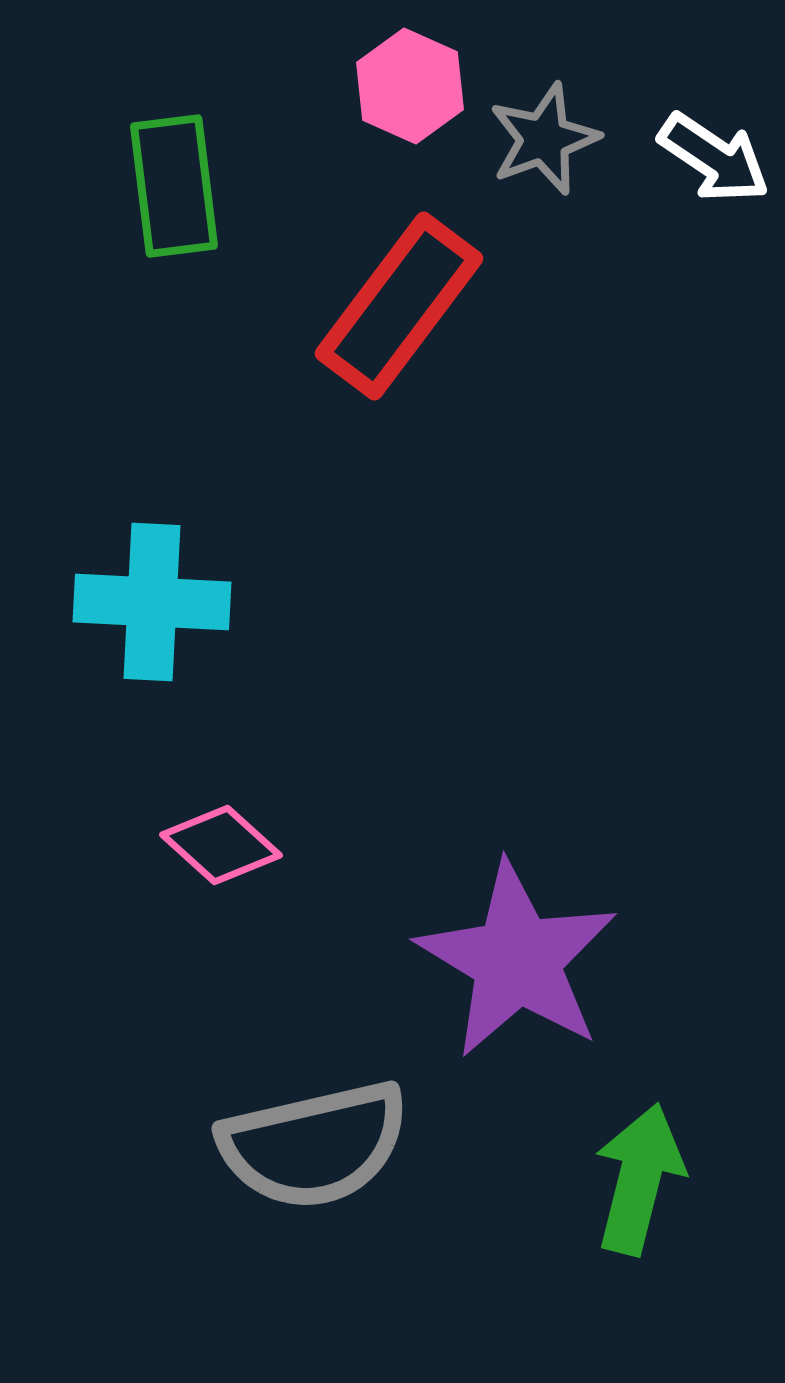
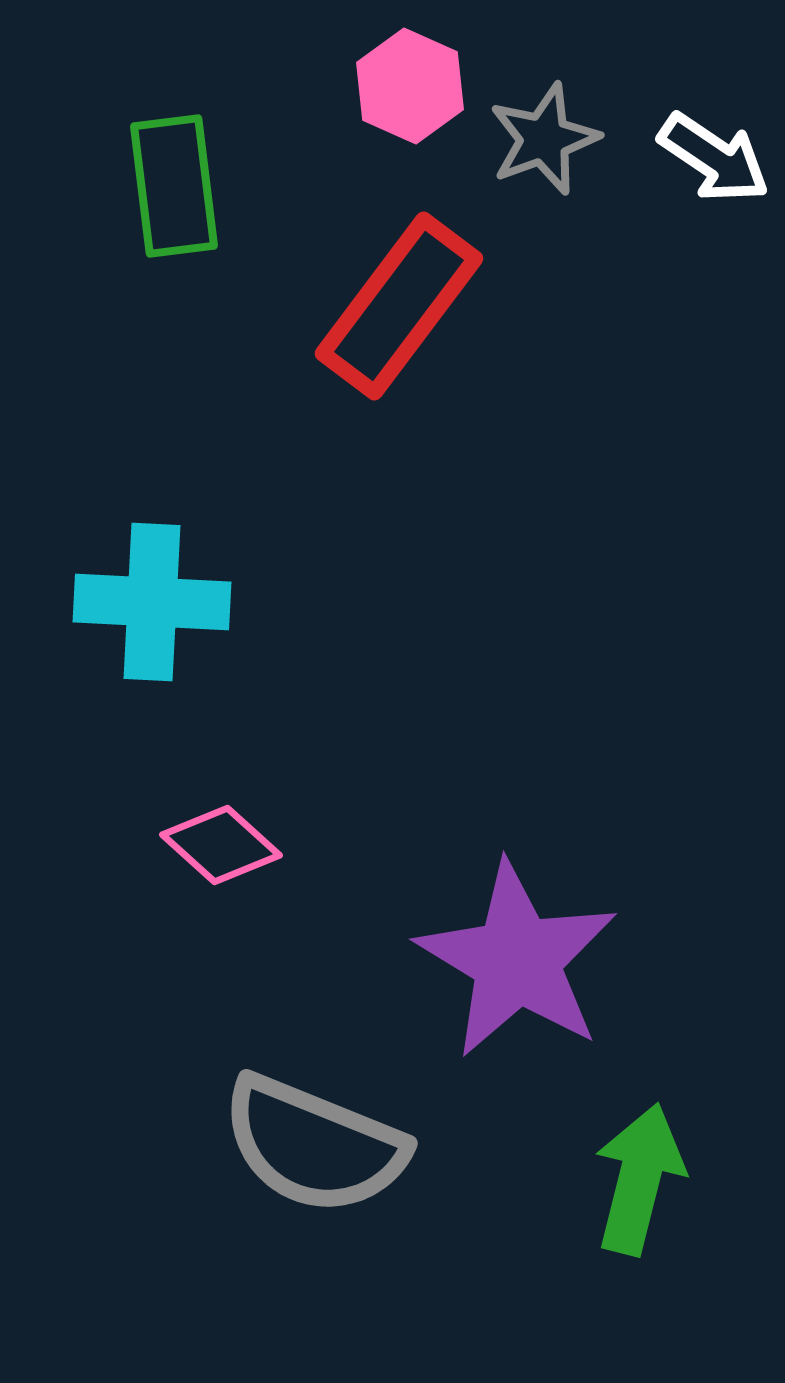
gray semicircle: rotated 35 degrees clockwise
